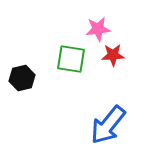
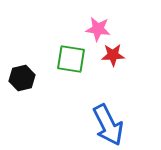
pink star: rotated 15 degrees clockwise
blue arrow: rotated 66 degrees counterclockwise
